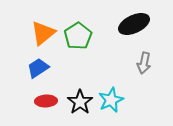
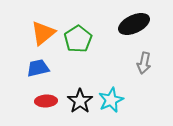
green pentagon: moved 3 px down
blue trapezoid: rotated 20 degrees clockwise
black star: moved 1 px up
